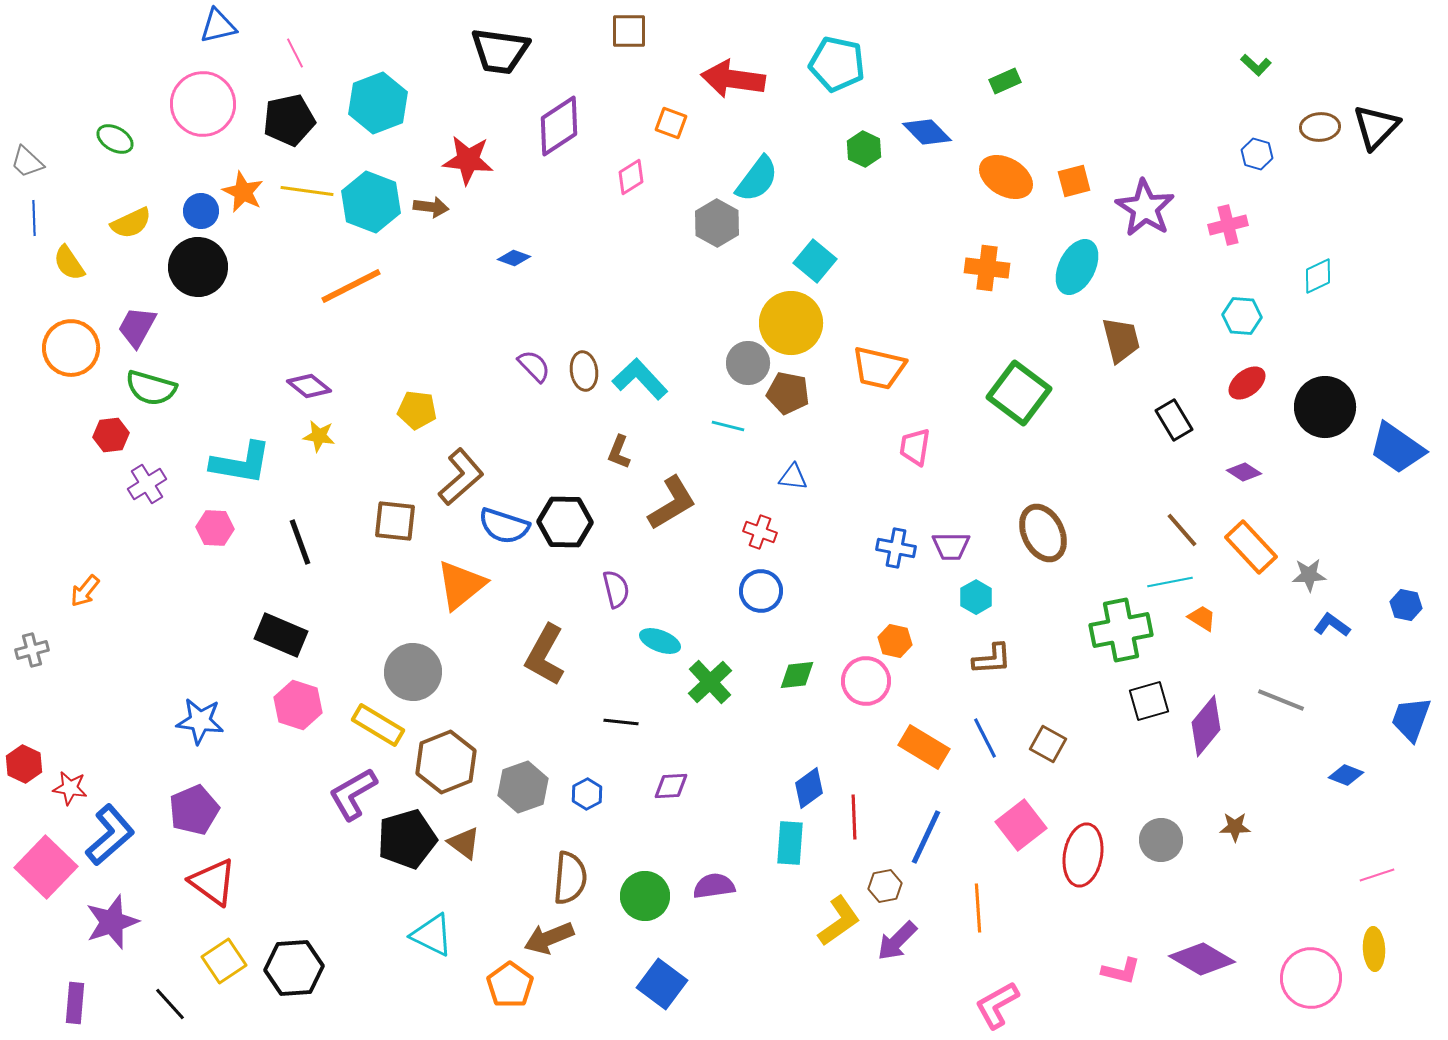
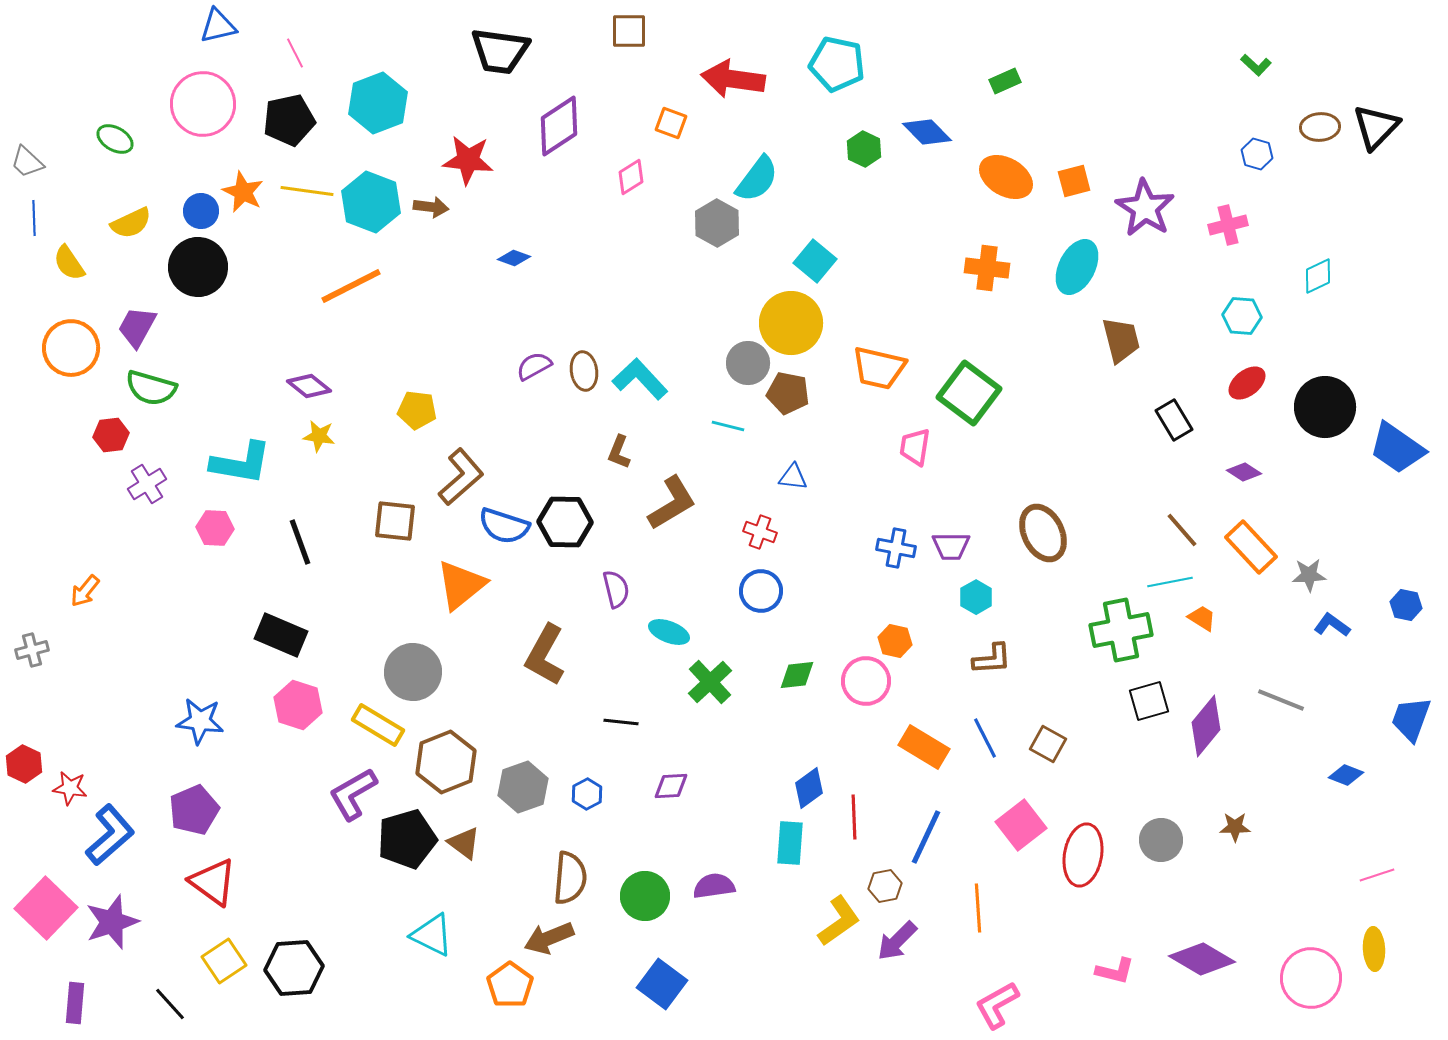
purple semicircle at (534, 366): rotated 75 degrees counterclockwise
green square at (1019, 393): moved 50 px left
cyan ellipse at (660, 641): moved 9 px right, 9 px up
pink square at (46, 867): moved 41 px down
pink L-shape at (1121, 971): moved 6 px left
